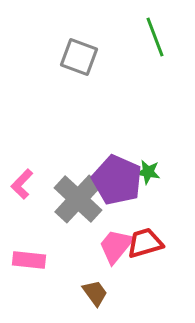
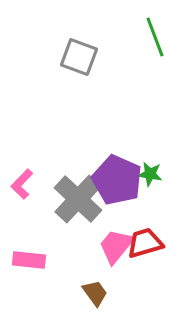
green star: moved 2 px right, 2 px down
